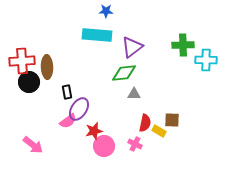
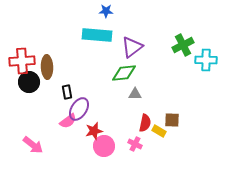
green cross: rotated 25 degrees counterclockwise
gray triangle: moved 1 px right
